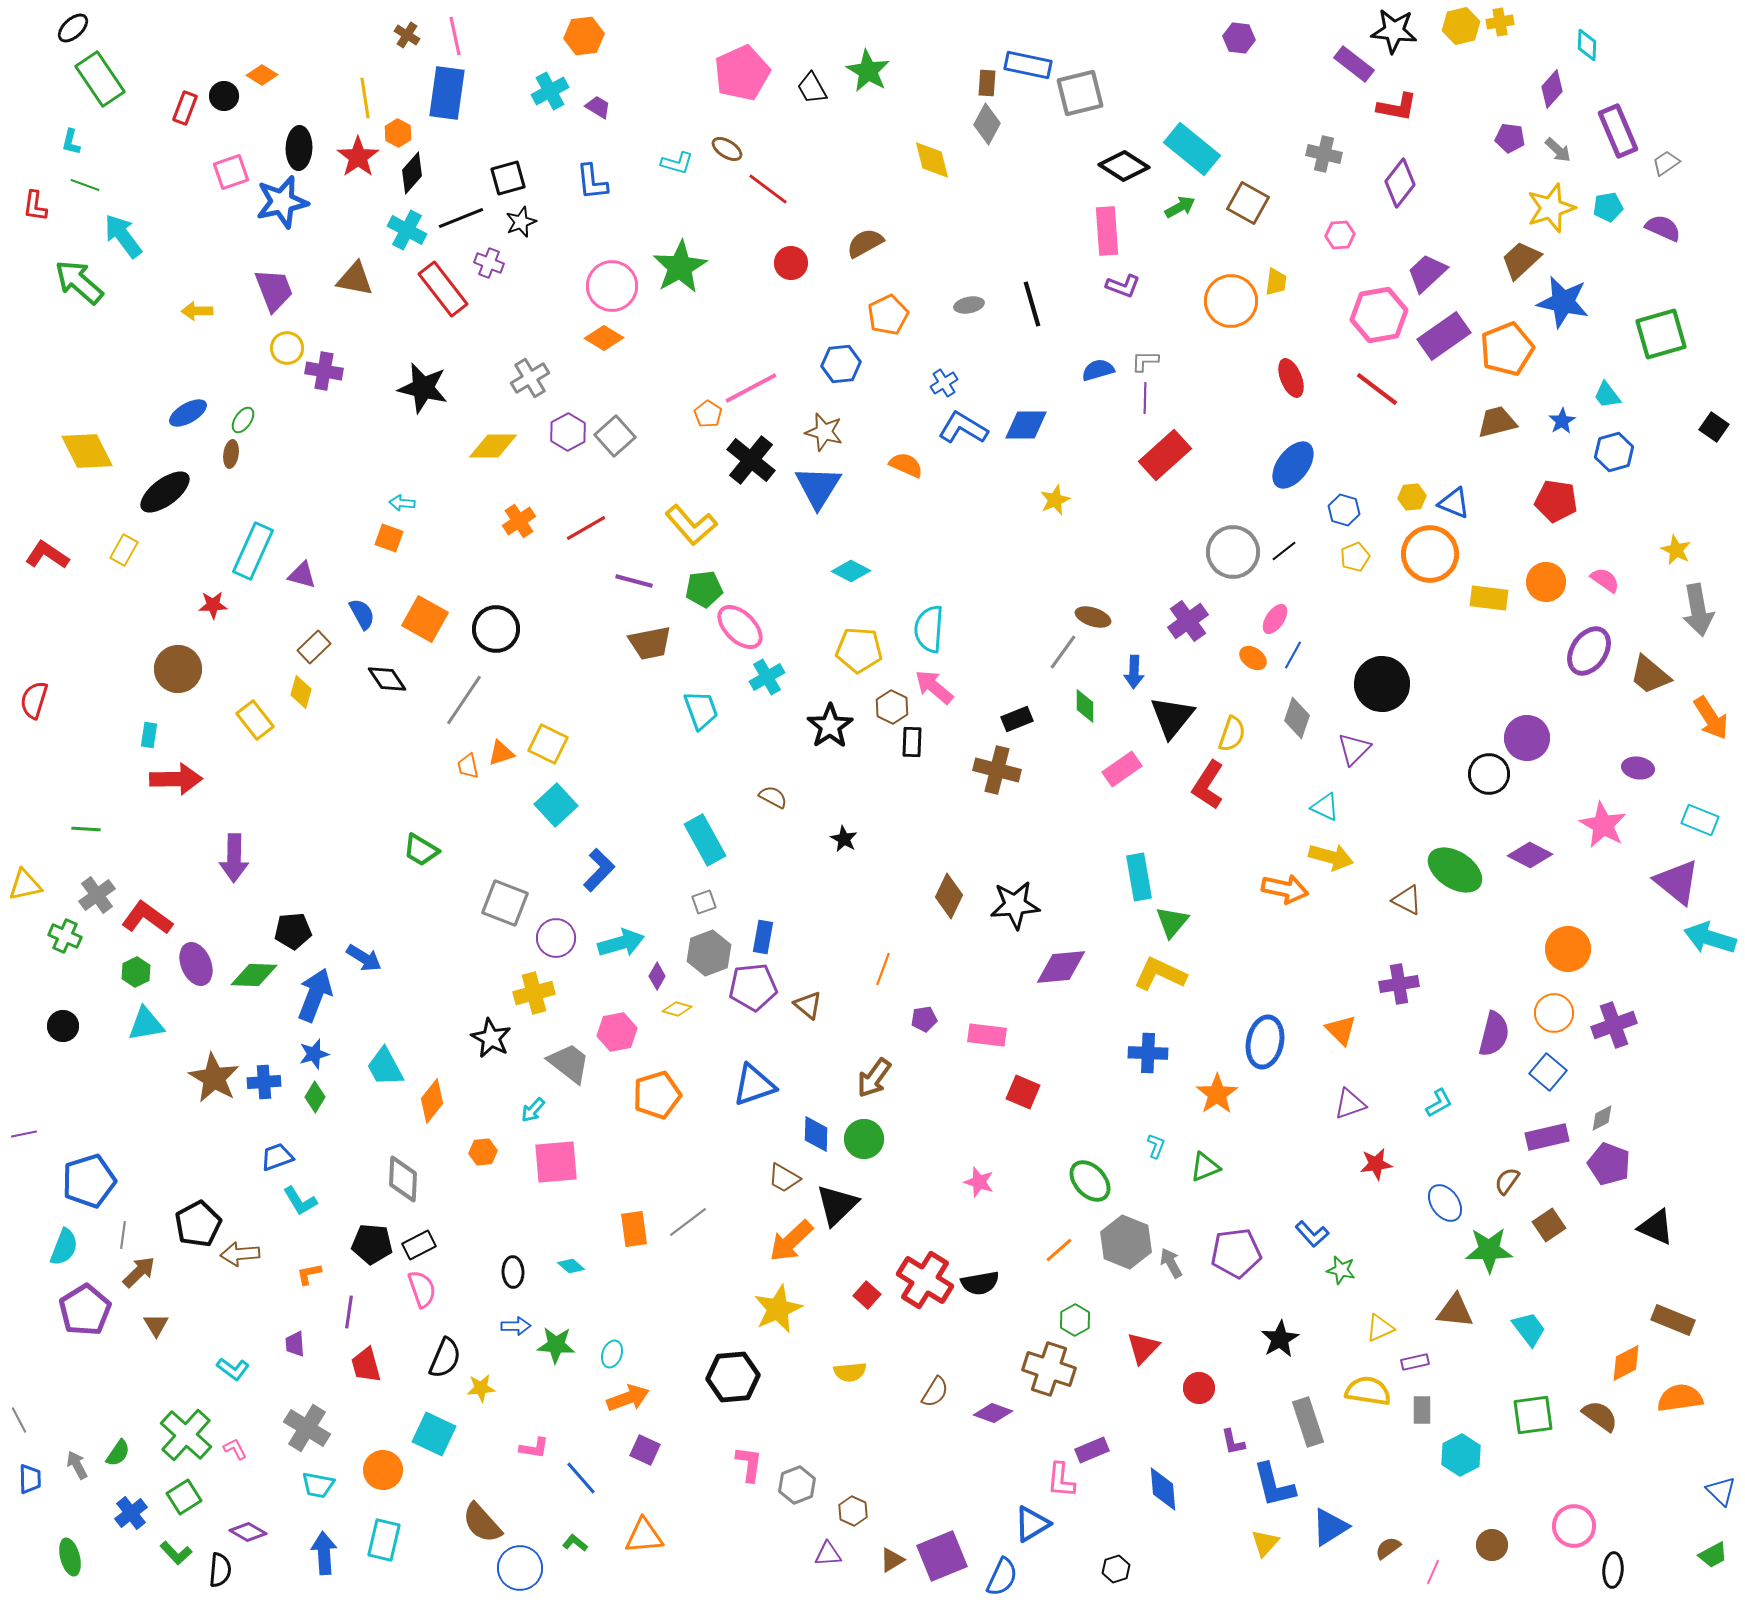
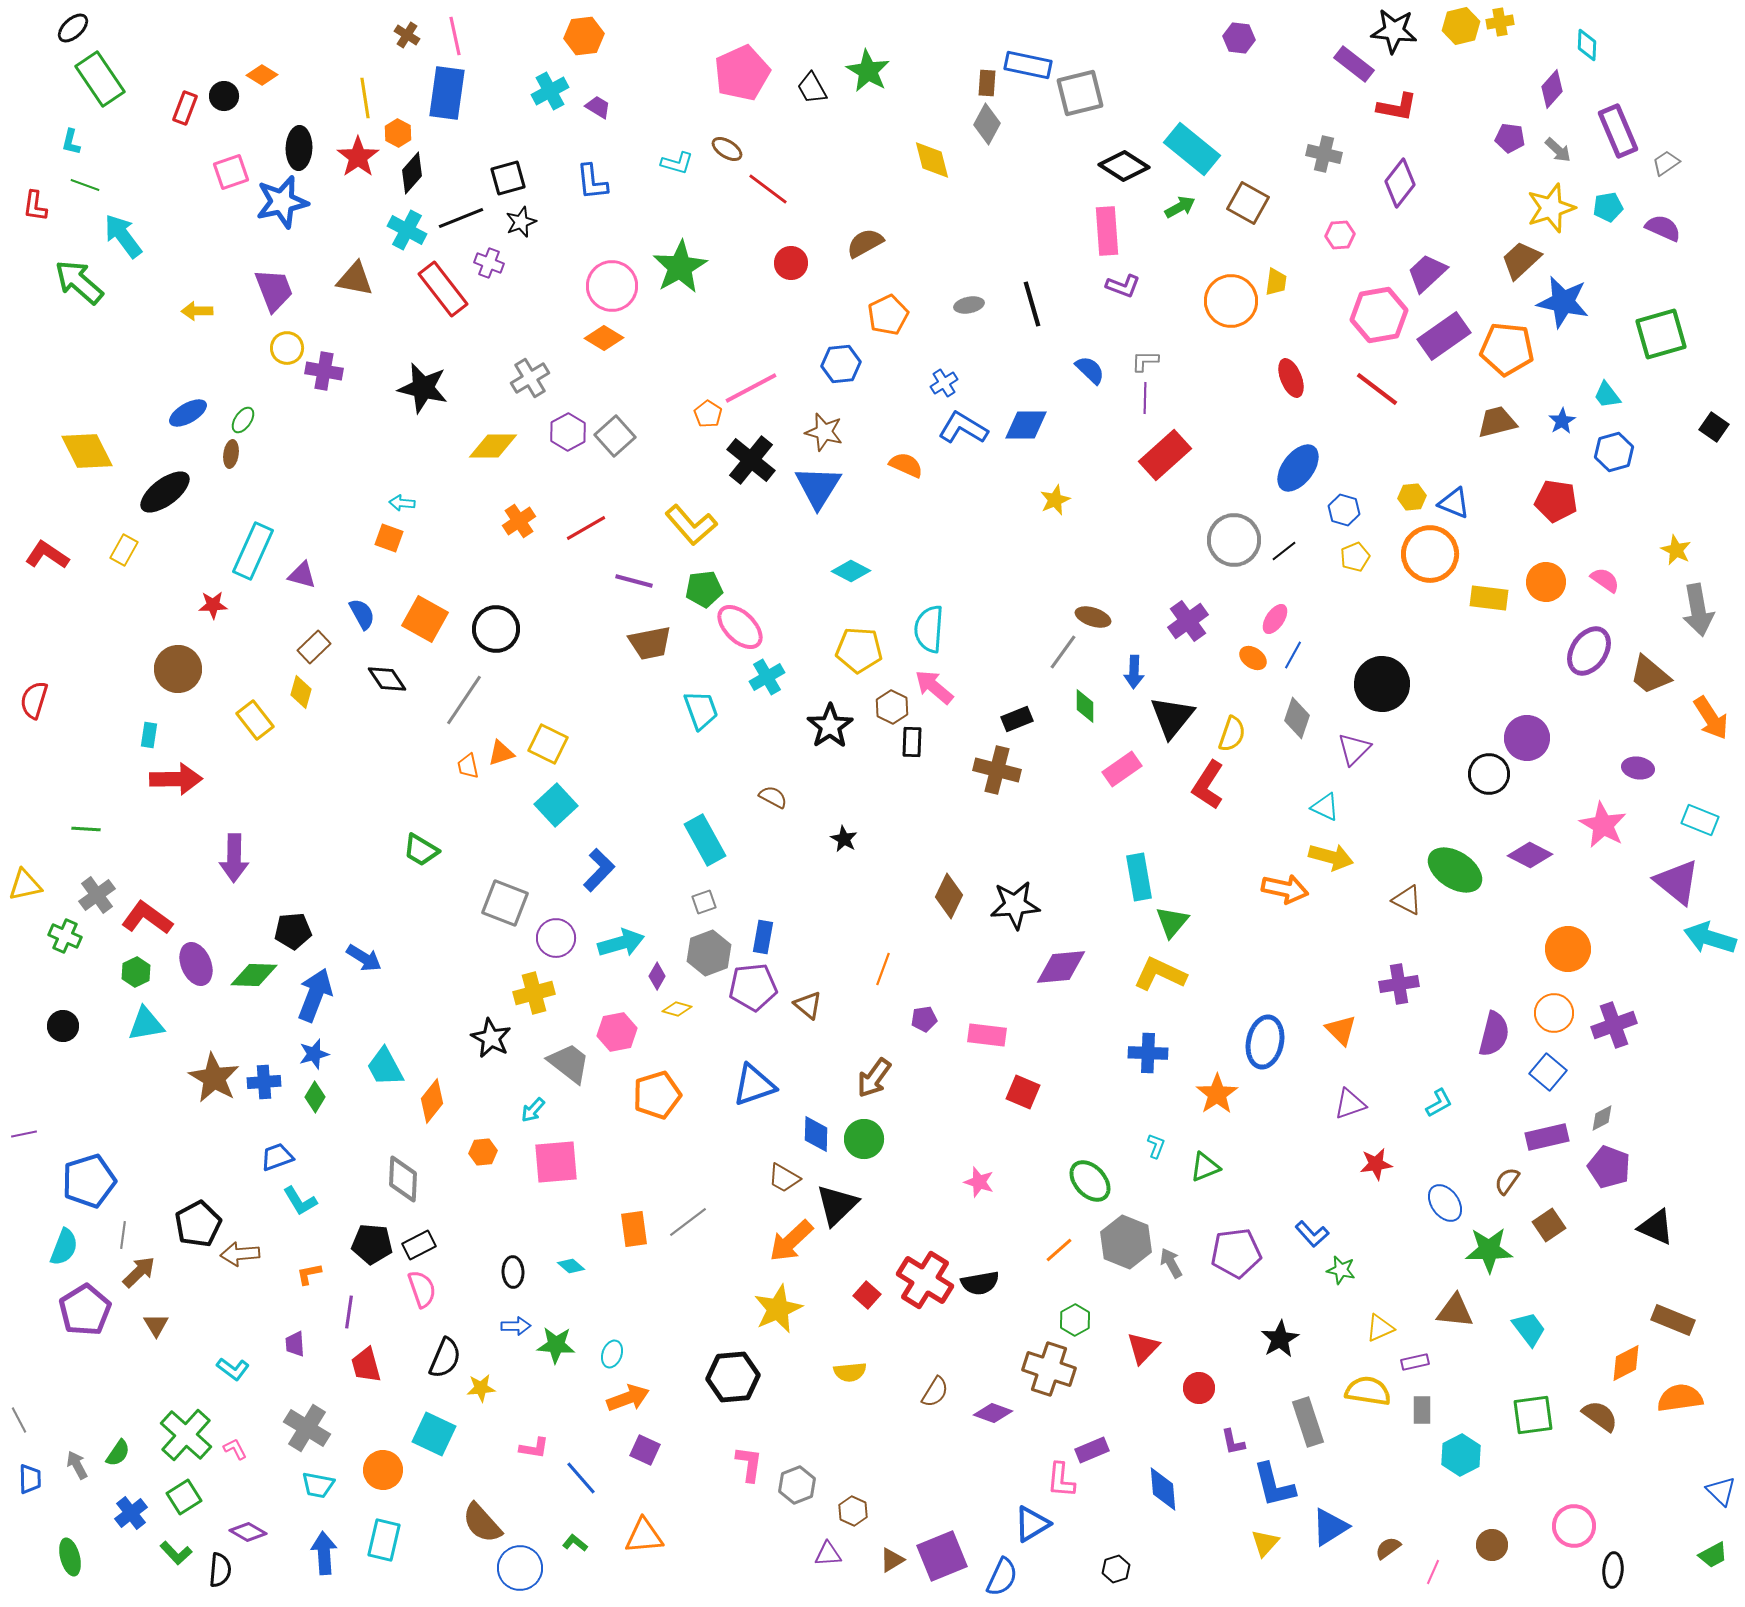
orange pentagon at (1507, 349): rotated 28 degrees clockwise
blue semicircle at (1098, 370): moved 8 px left; rotated 60 degrees clockwise
blue ellipse at (1293, 465): moved 5 px right, 3 px down
gray circle at (1233, 552): moved 1 px right, 12 px up
purple pentagon at (1609, 1164): moved 3 px down
